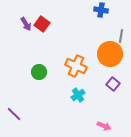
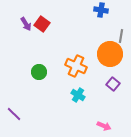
cyan cross: rotated 24 degrees counterclockwise
